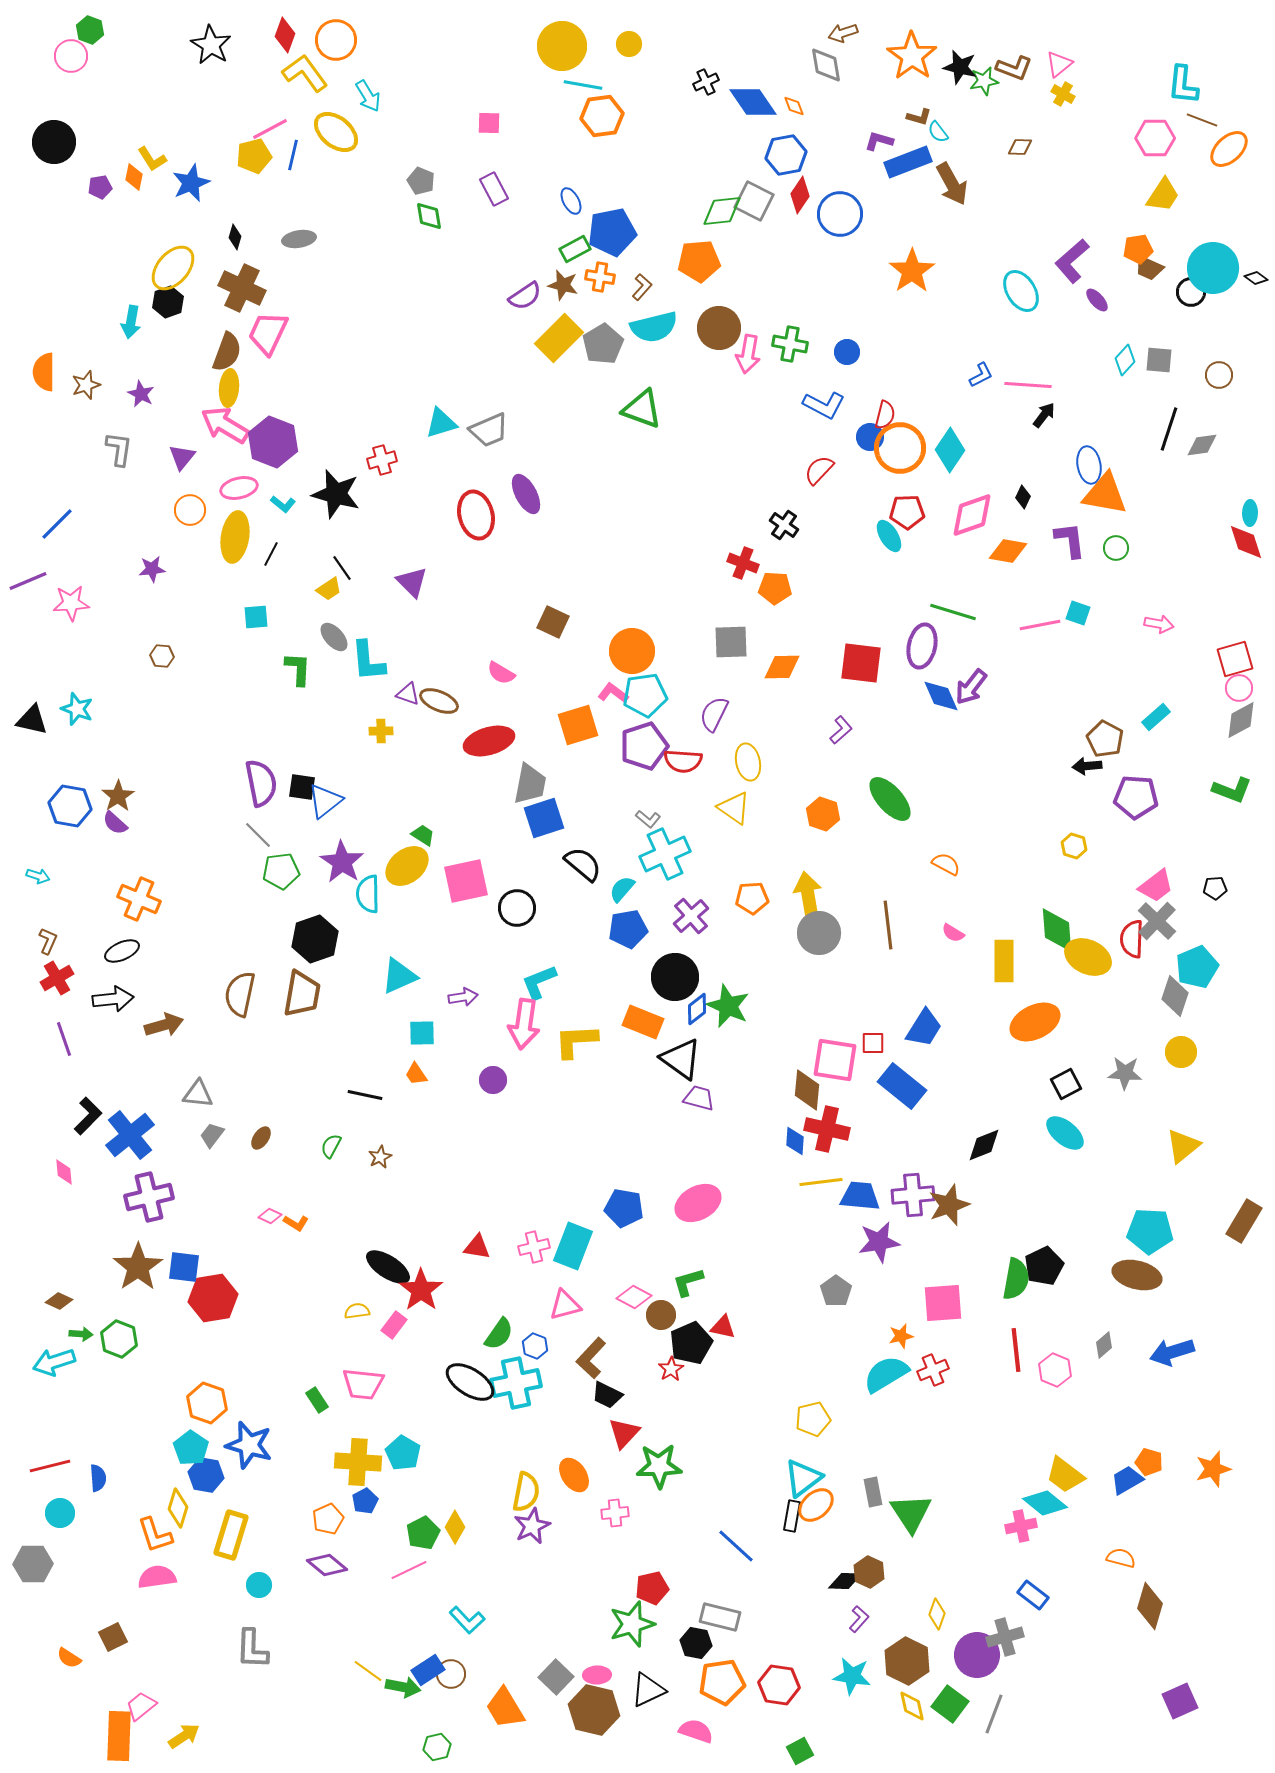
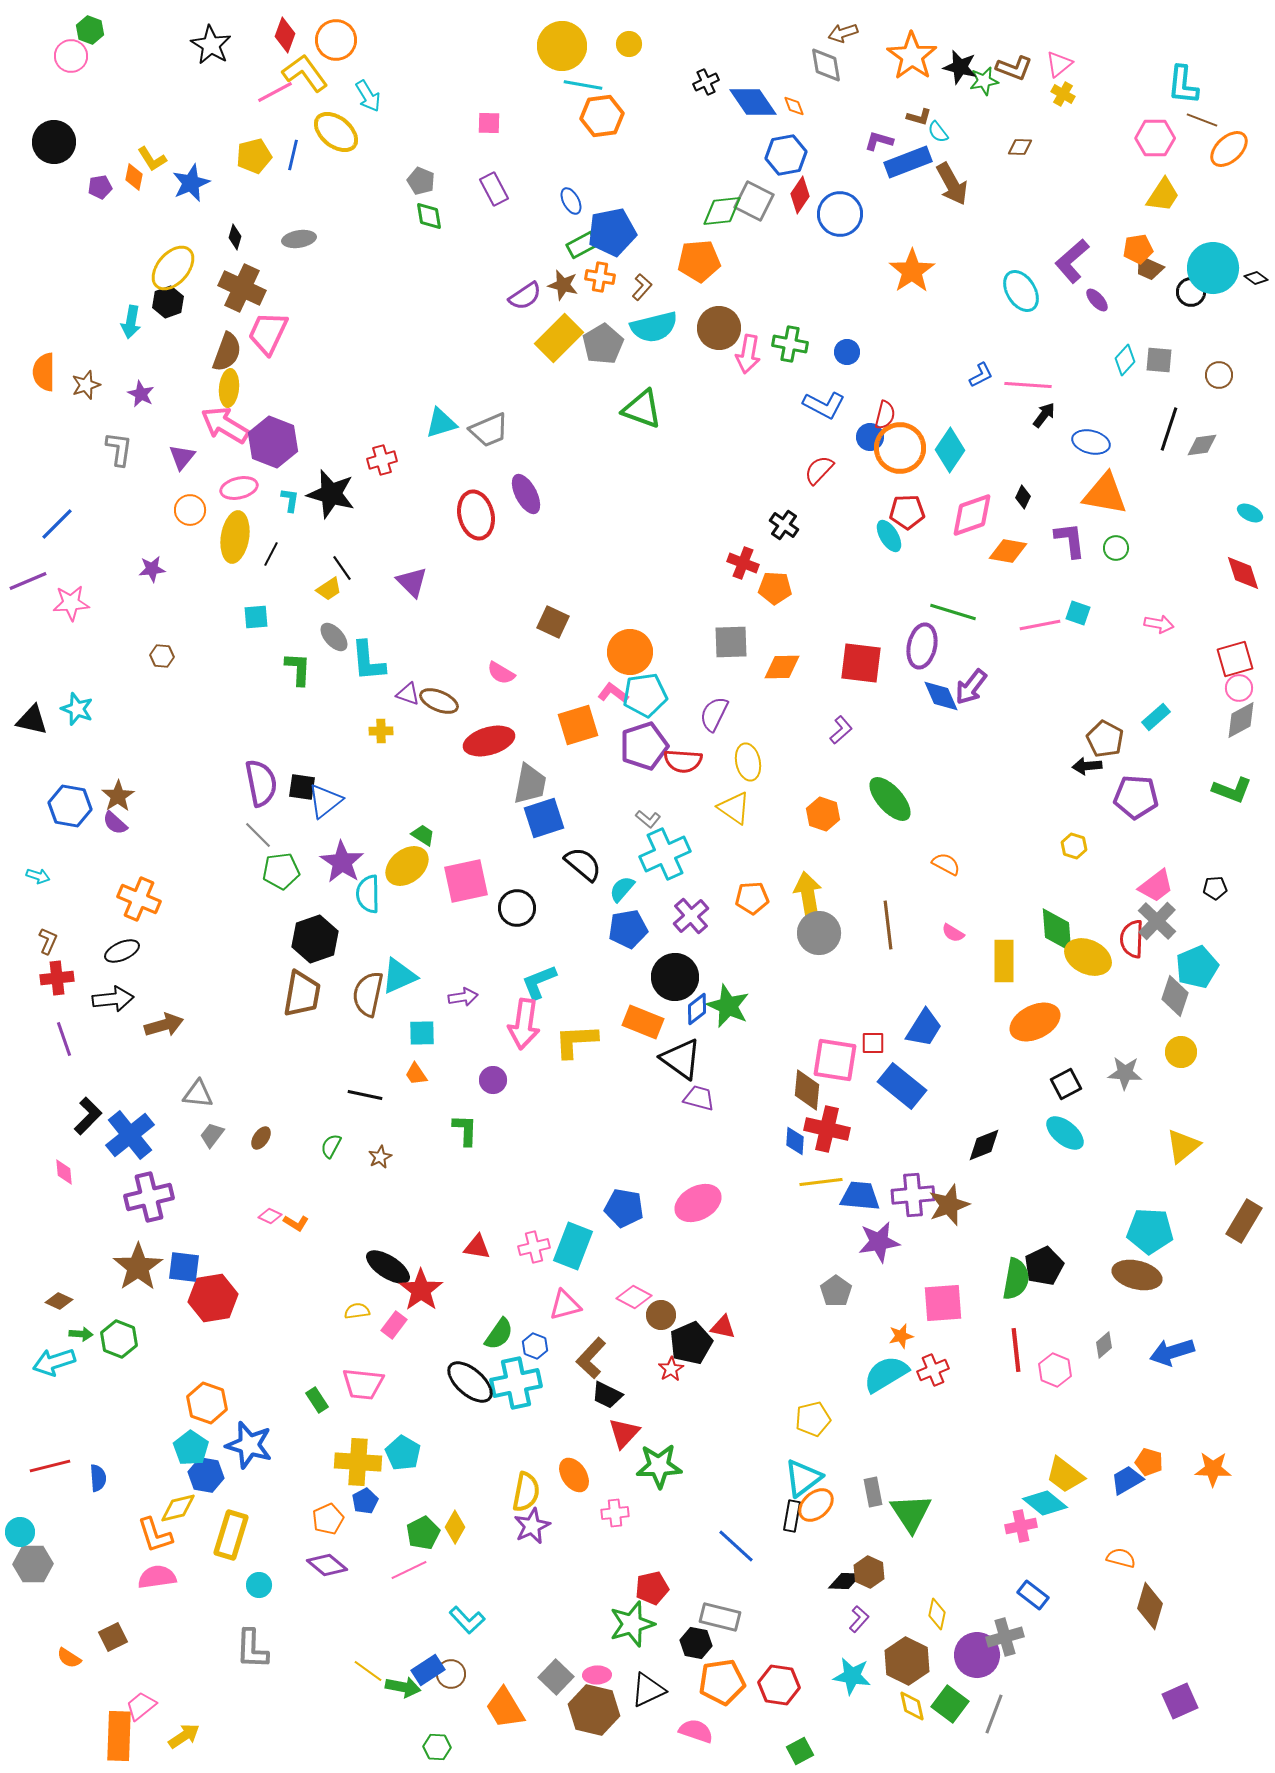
pink line at (270, 129): moved 5 px right, 37 px up
green rectangle at (575, 249): moved 7 px right, 4 px up
blue ellipse at (1089, 465): moved 2 px right, 23 px up; rotated 66 degrees counterclockwise
black star at (336, 494): moved 5 px left
cyan L-shape at (283, 504): moved 7 px right, 4 px up; rotated 120 degrees counterclockwise
cyan ellipse at (1250, 513): rotated 65 degrees counterclockwise
red diamond at (1246, 542): moved 3 px left, 31 px down
orange circle at (632, 651): moved 2 px left, 1 px down
red cross at (57, 978): rotated 24 degrees clockwise
brown semicircle at (240, 994): moved 128 px right
green L-shape at (688, 1282): moved 223 px left, 152 px up; rotated 108 degrees clockwise
black ellipse at (470, 1382): rotated 9 degrees clockwise
orange star at (1213, 1469): rotated 18 degrees clockwise
yellow diamond at (178, 1508): rotated 60 degrees clockwise
cyan circle at (60, 1513): moved 40 px left, 19 px down
yellow diamond at (937, 1614): rotated 8 degrees counterclockwise
green hexagon at (437, 1747): rotated 16 degrees clockwise
